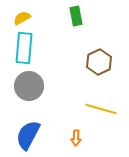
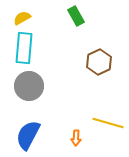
green rectangle: rotated 18 degrees counterclockwise
yellow line: moved 7 px right, 14 px down
